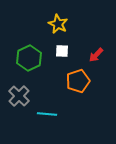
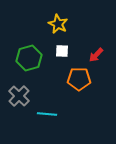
green hexagon: rotated 10 degrees clockwise
orange pentagon: moved 1 px right, 2 px up; rotated 20 degrees clockwise
